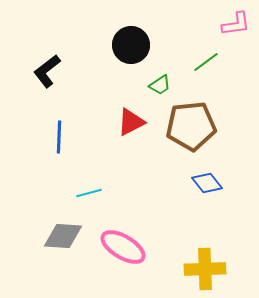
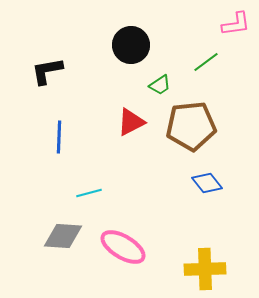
black L-shape: rotated 28 degrees clockwise
